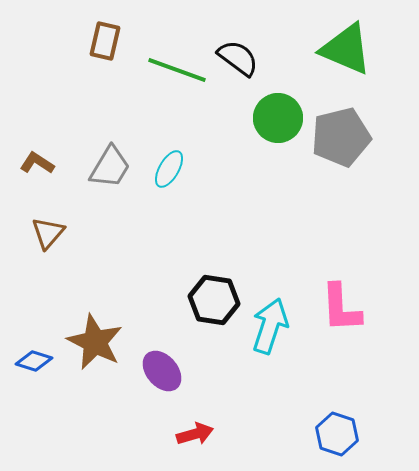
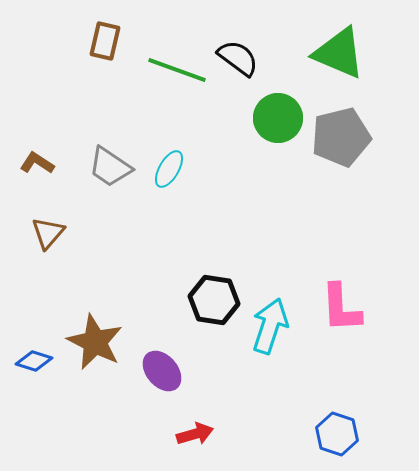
green triangle: moved 7 px left, 4 px down
gray trapezoid: rotated 93 degrees clockwise
